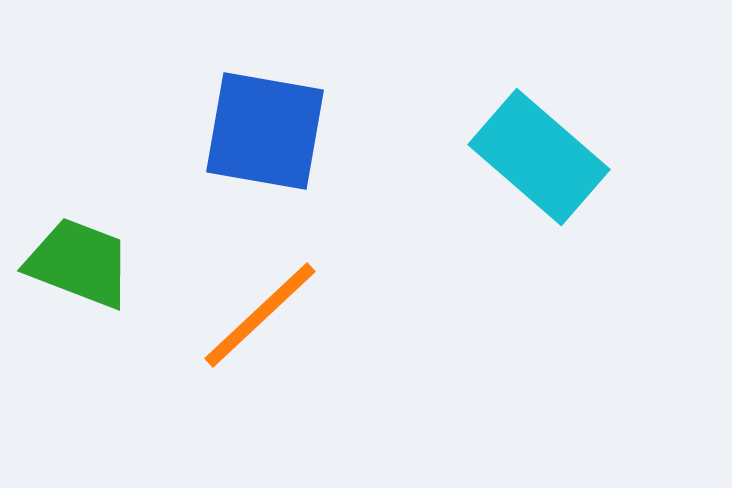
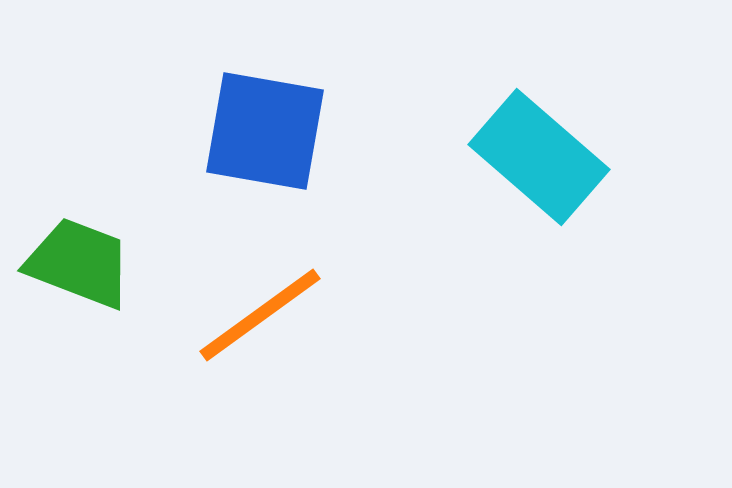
orange line: rotated 7 degrees clockwise
